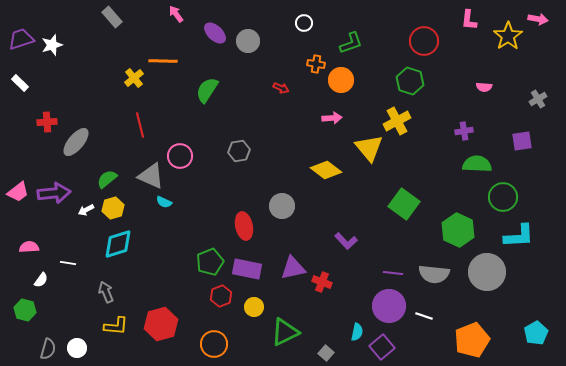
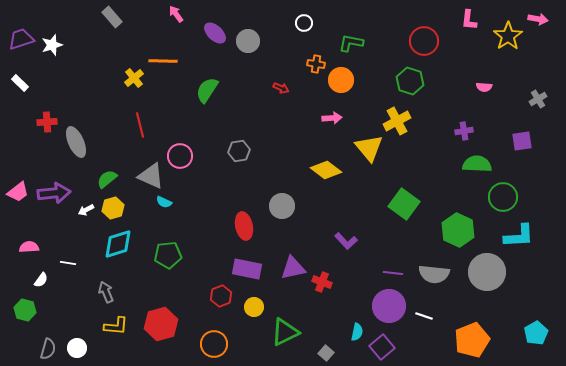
green L-shape at (351, 43): rotated 150 degrees counterclockwise
gray ellipse at (76, 142): rotated 64 degrees counterclockwise
green pentagon at (210, 262): moved 42 px left, 7 px up; rotated 16 degrees clockwise
